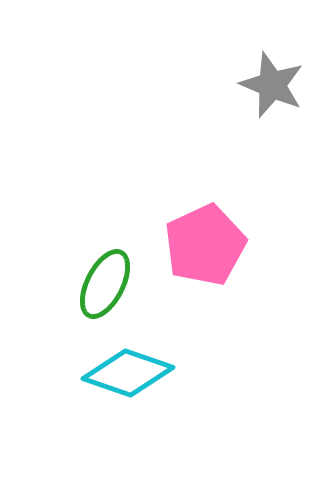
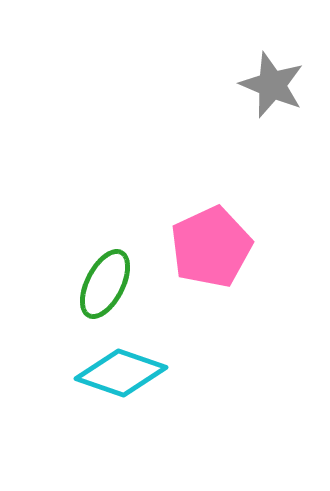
pink pentagon: moved 6 px right, 2 px down
cyan diamond: moved 7 px left
